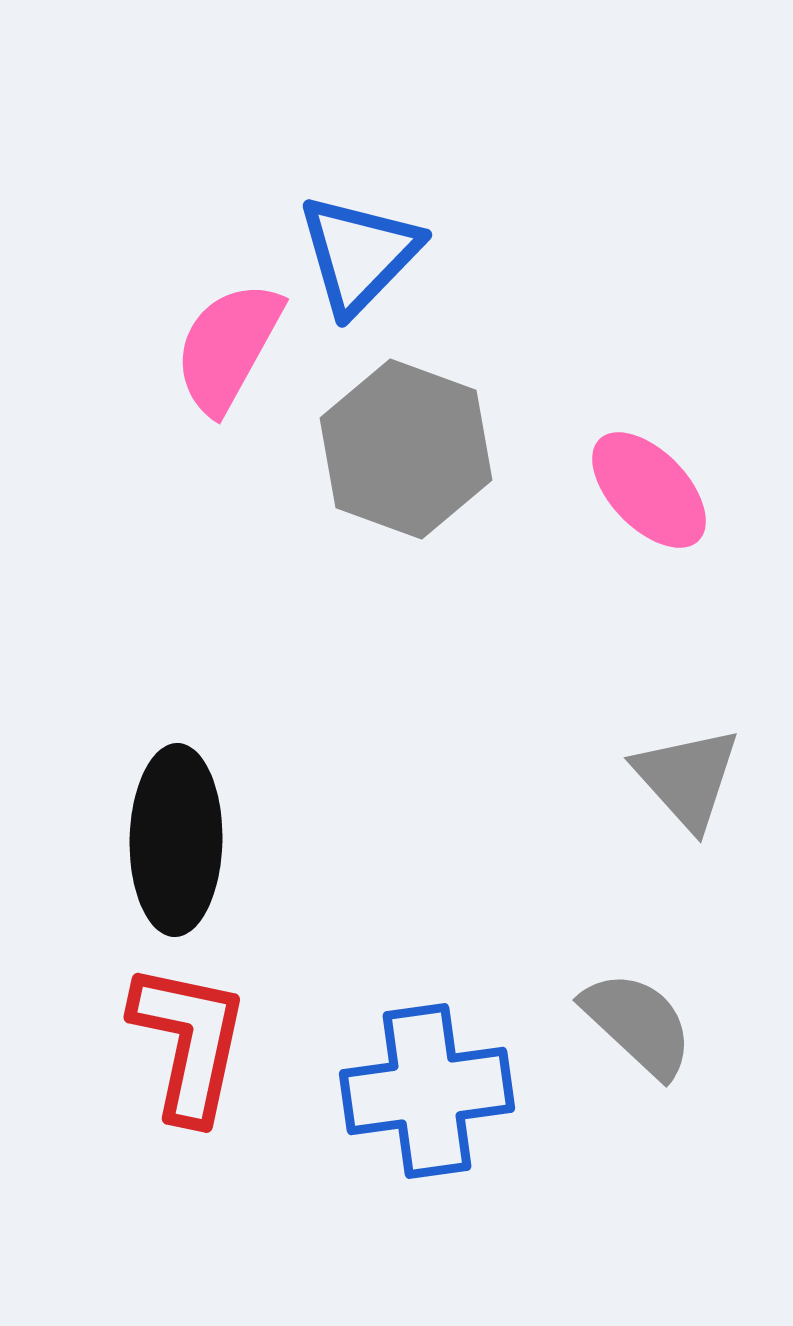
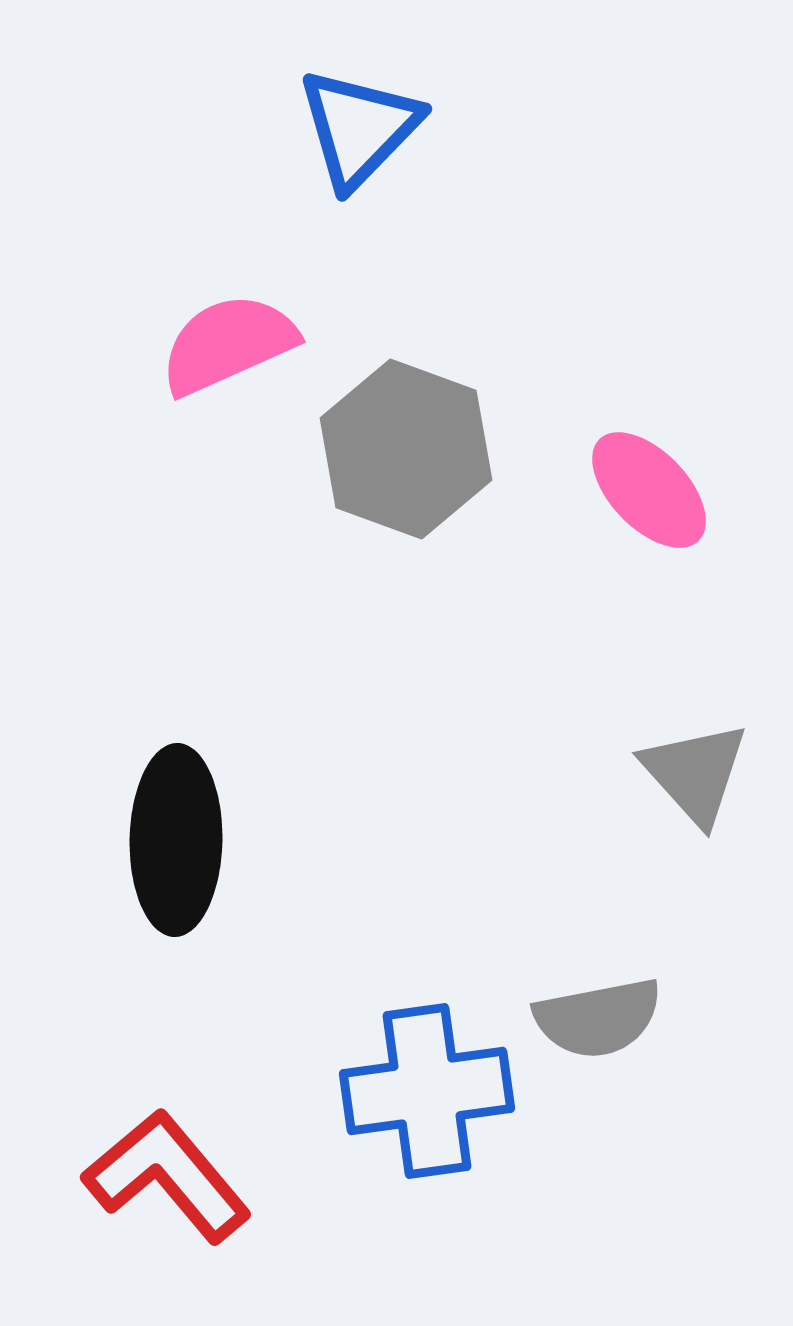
blue triangle: moved 126 px up
pink semicircle: moved 3 px up; rotated 37 degrees clockwise
gray triangle: moved 8 px right, 5 px up
gray semicircle: moved 40 px left, 6 px up; rotated 126 degrees clockwise
red L-shape: moved 22 px left, 134 px down; rotated 52 degrees counterclockwise
